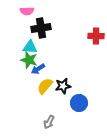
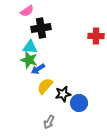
pink semicircle: rotated 32 degrees counterclockwise
black star: moved 8 px down
